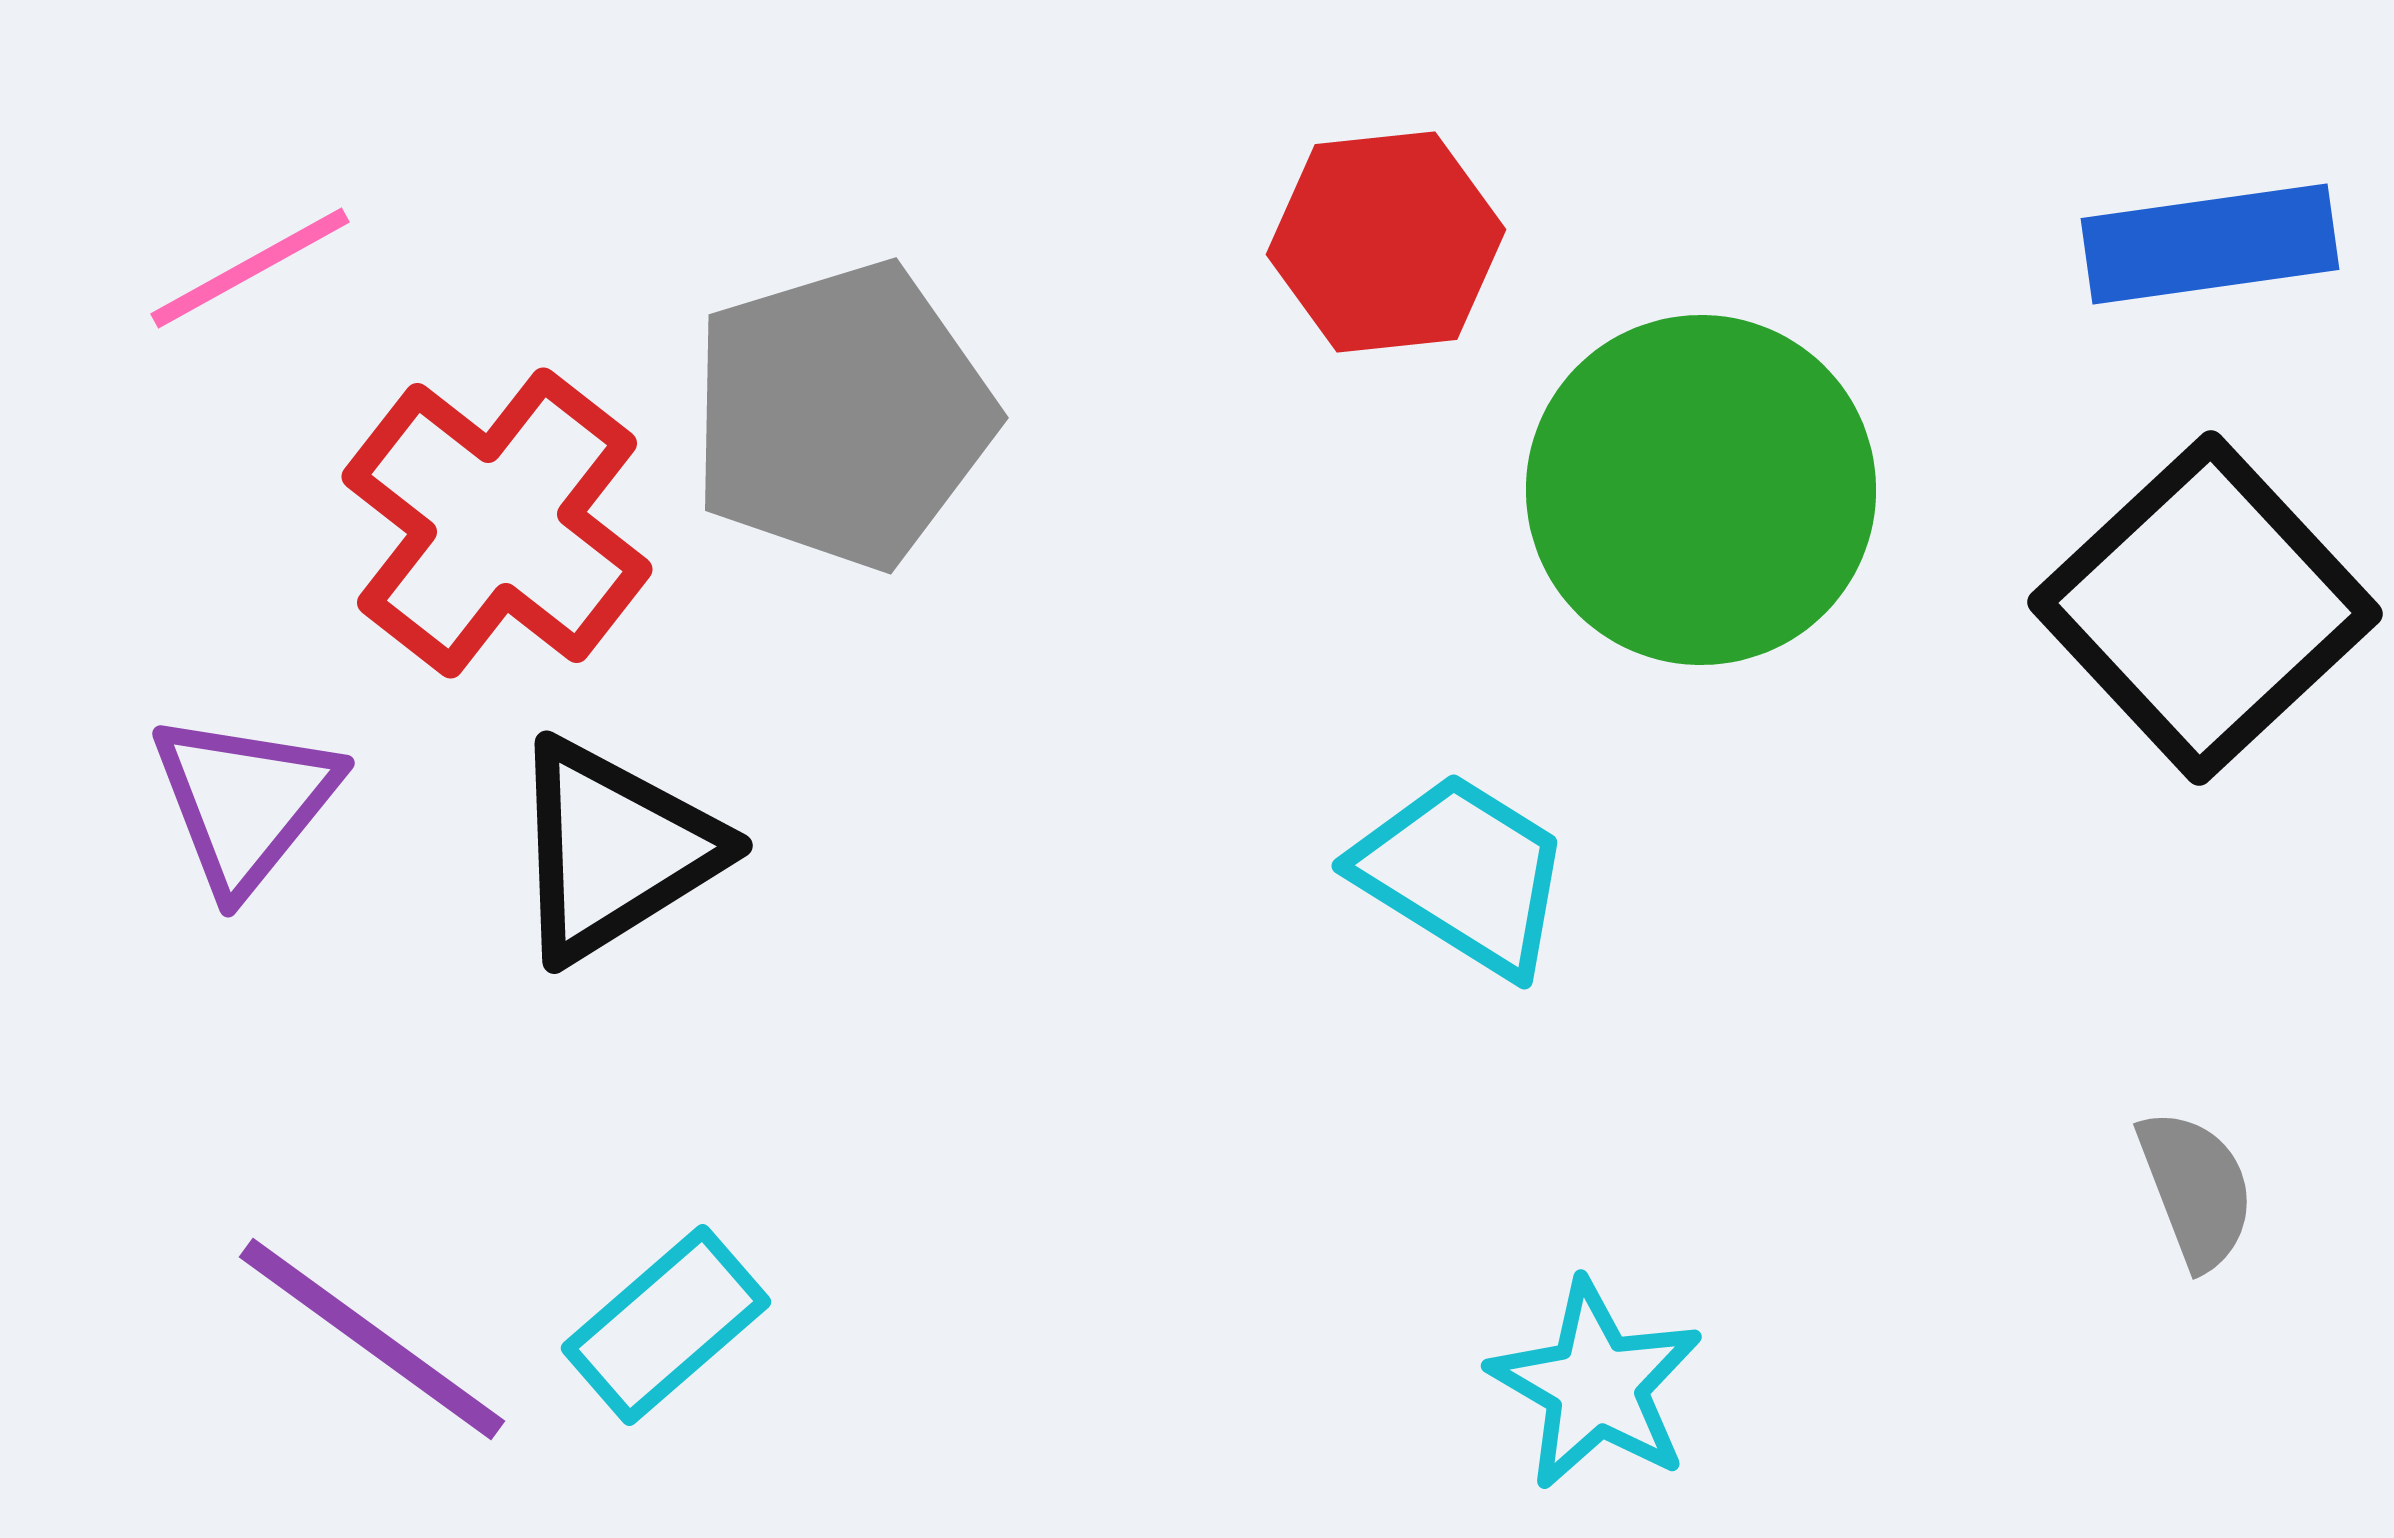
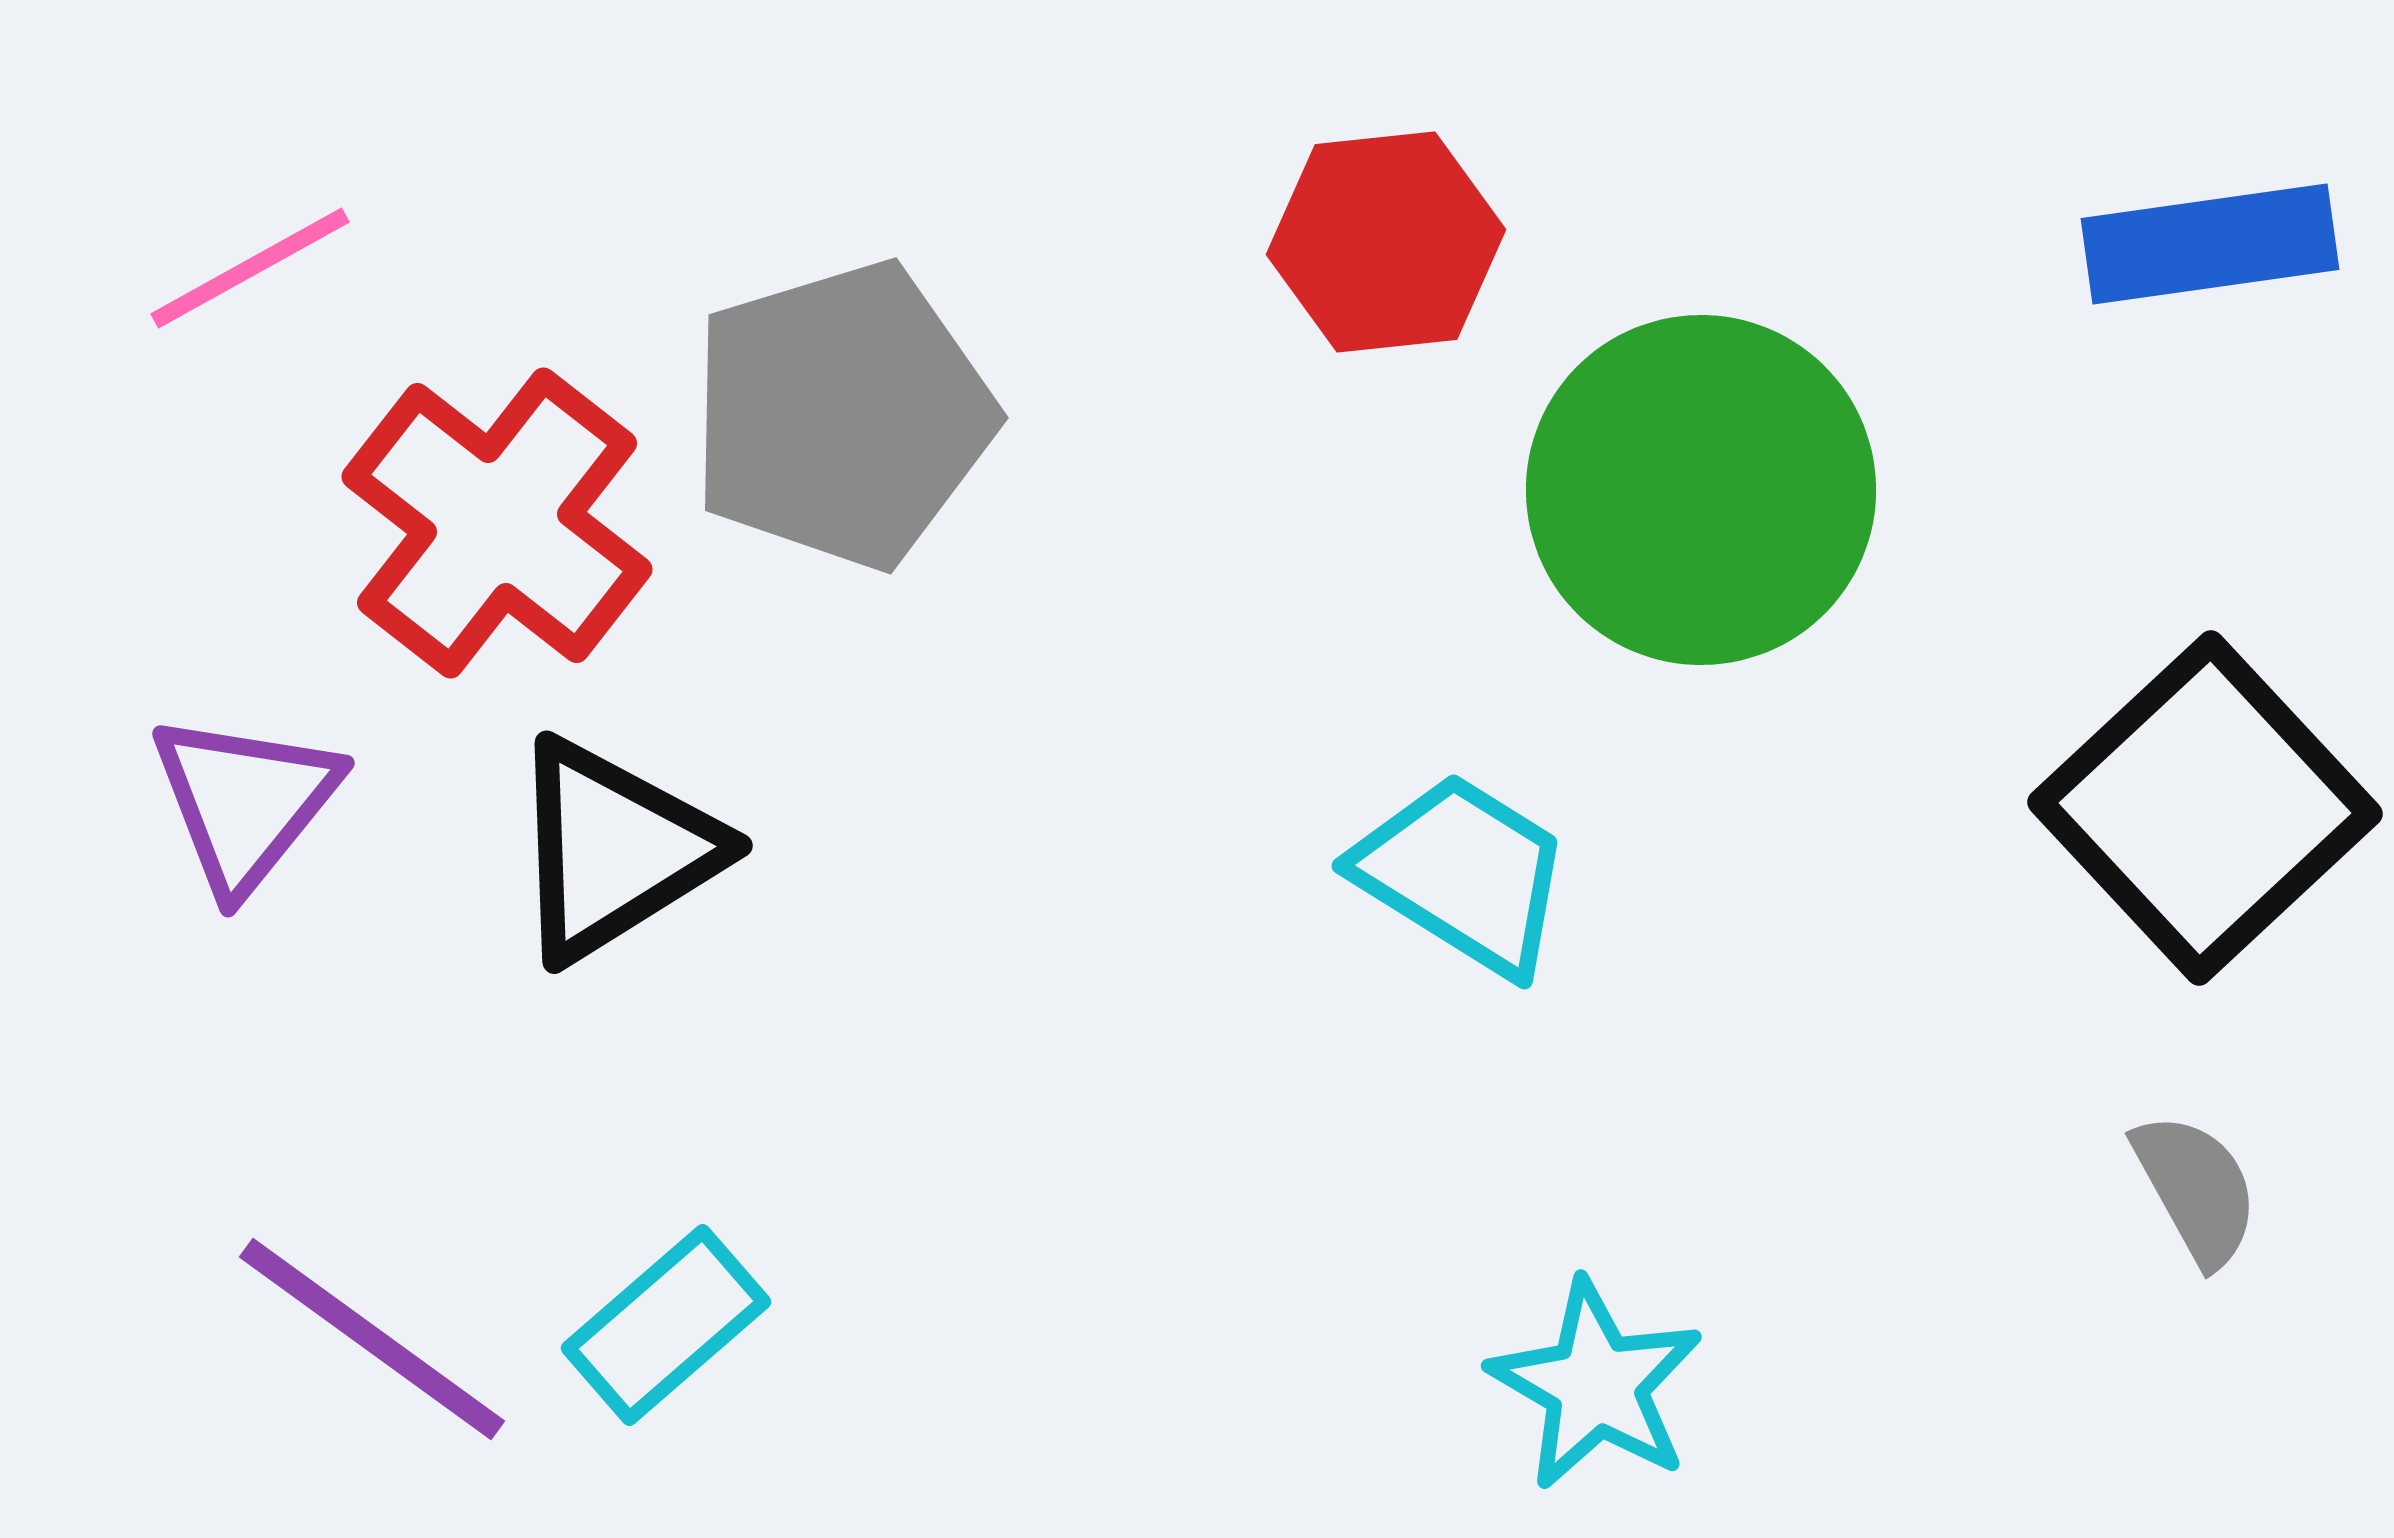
black square: moved 200 px down
gray semicircle: rotated 8 degrees counterclockwise
